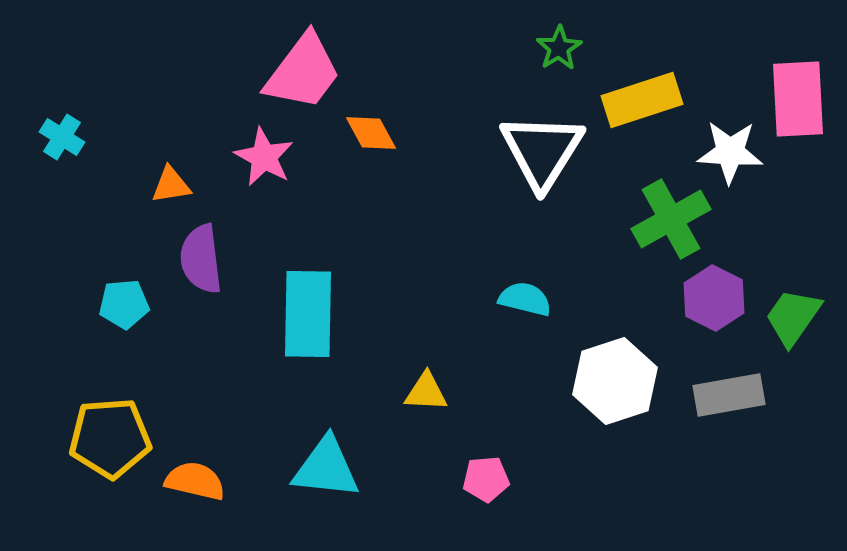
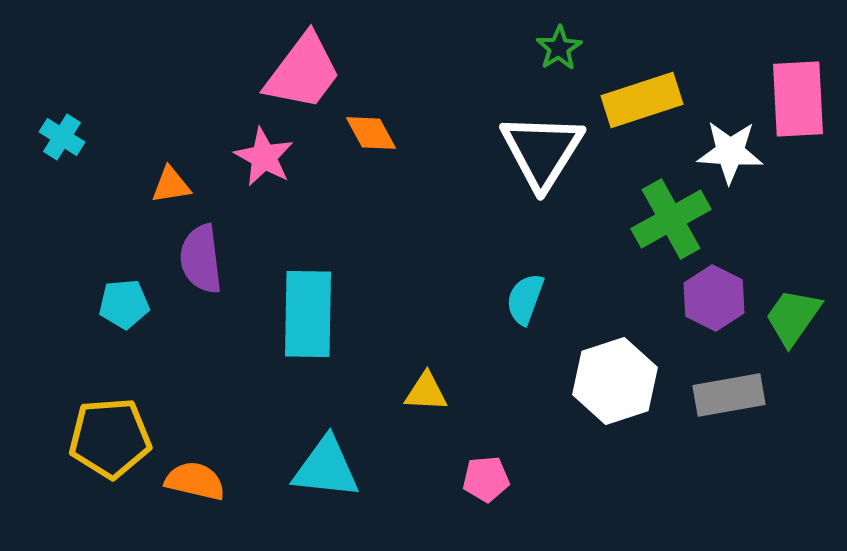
cyan semicircle: rotated 84 degrees counterclockwise
